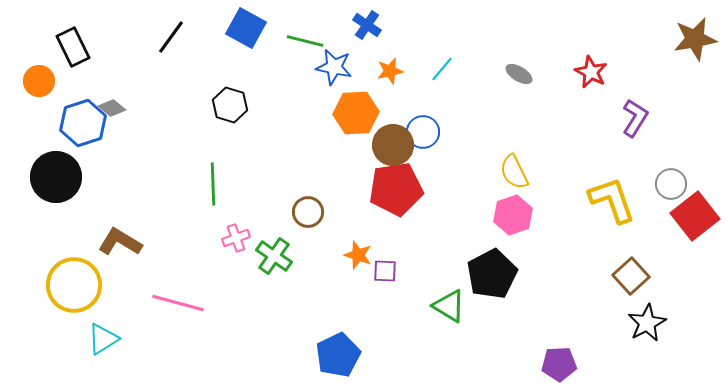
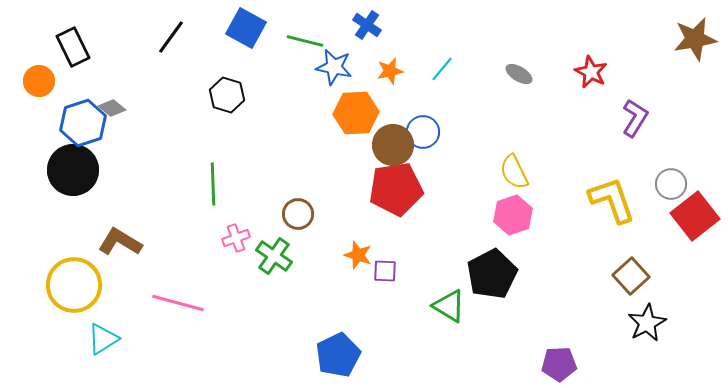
black hexagon at (230, 105): moved 3 px left, 10 px up
black circle at (56, 177): moved 17 px right, 7 px up
brown circle at (308, 212): moved 10 px left, 2 px down
